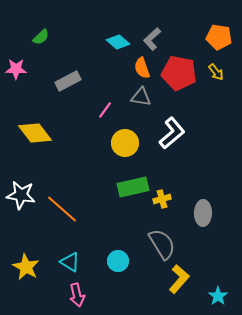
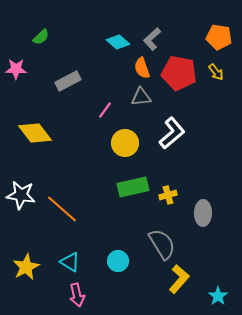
gray triangle: rotated 15 degrees counterclockwise
yellow cross: moved 6 px right, 4 px up
yellow star: rotated 16 degrees clockwise
